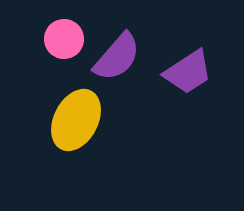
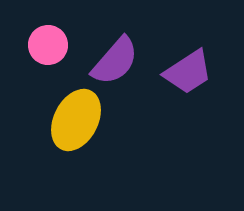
pink circle: moved 16 px left, 6 px down
purple semicircle: moved 2 px left, 4 px down
